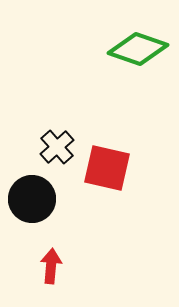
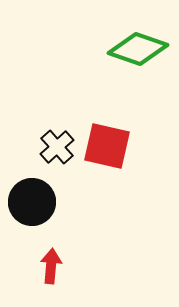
red square: moved 22 px up
black circle: moved 3 px down
